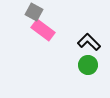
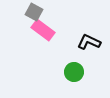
black L-shape: rotated 20 degrees counterclockwise
green circle: moved 14 px left, 7 px down
